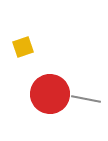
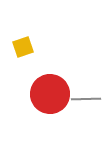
gray line: rotated 12 degrees counterclockwise
